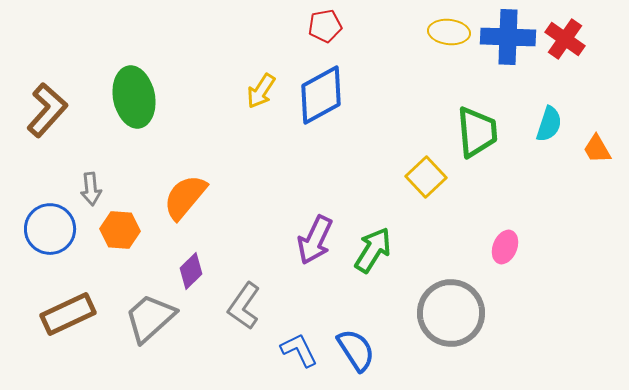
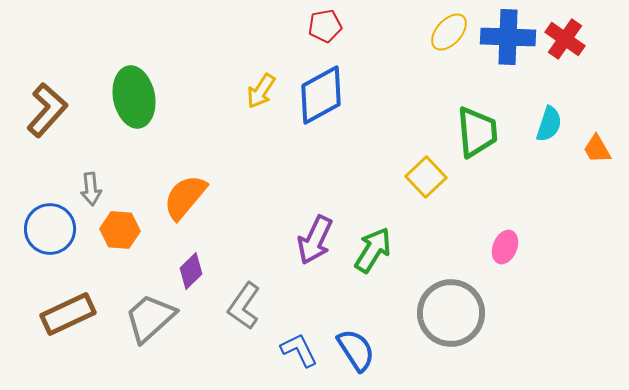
yellow ellipse: rotated 54 degrees counterclockwise
